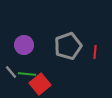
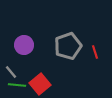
red line: rotated 24 degrees counterclockwise
green line: moved 10 px left, 11 px down
